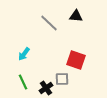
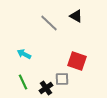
black triangle: rotated 24 degrees clockwise
cyan arrow: rotated 80 degrees clockwise
red square: moved 1 px right, 1 px down
